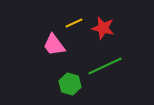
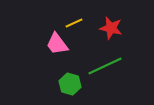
red star: moved 8 px right
pink trapezoid: moved 3 px right, 1 px up
